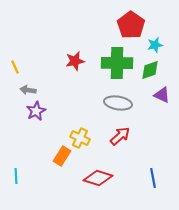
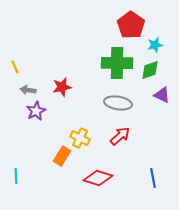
red star: moved 13 px left, 26 px down
